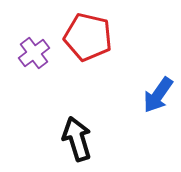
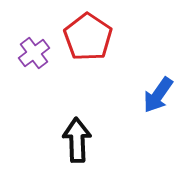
red pentagon: rotated 21 degrees clockwise
black arrow: moved 1 px down; rotated 15 degrees clockwise
